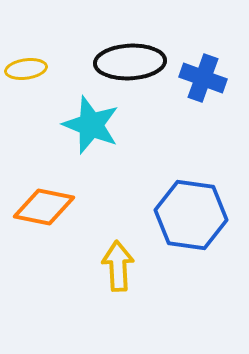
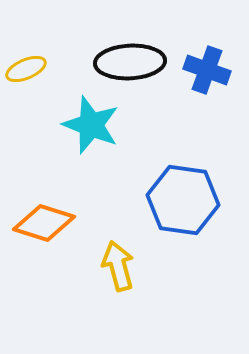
yellow ellipse: rotated 15 degrees counterclockwise
blue cross: moved 4 px right, 8 px up
orange diamond: moved 16 px down; rotated 6 degrees clockwise
blue hexagon: moved 8 px left, 15 px up
yellow arrow: rotated 12 degrees counterclockwise
